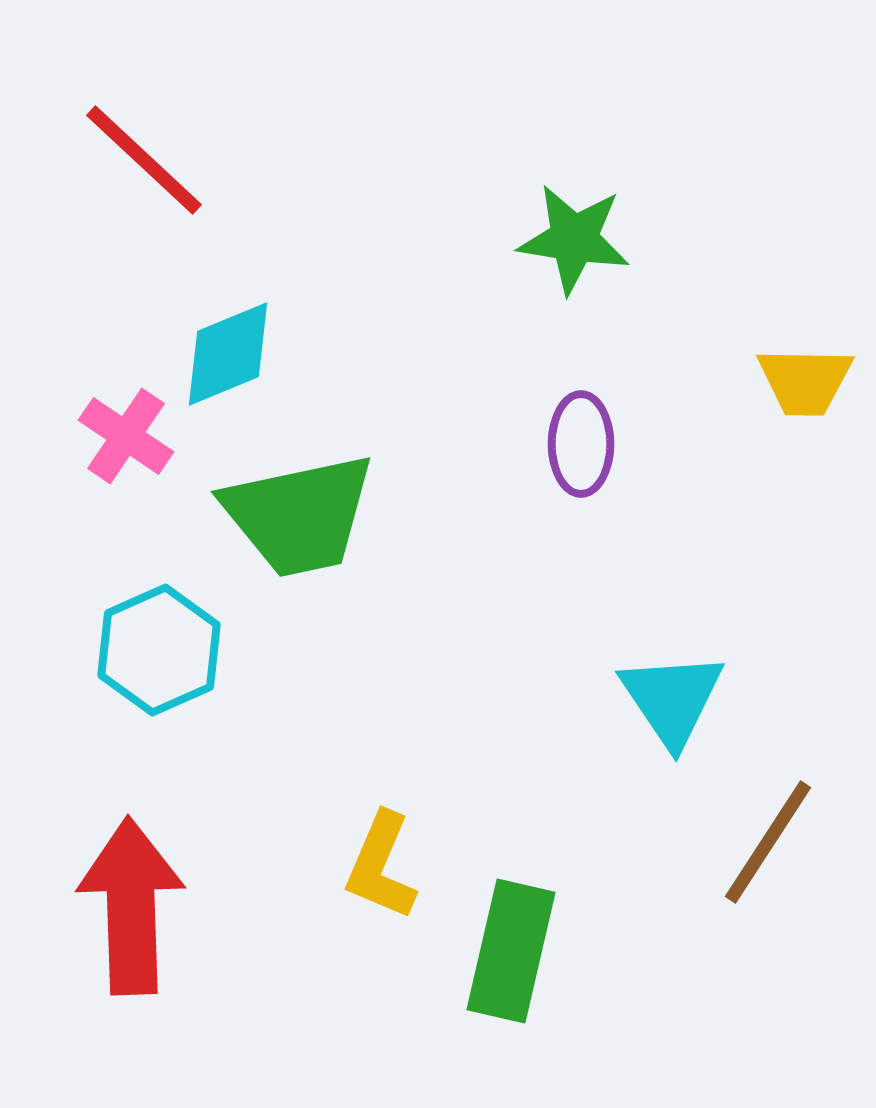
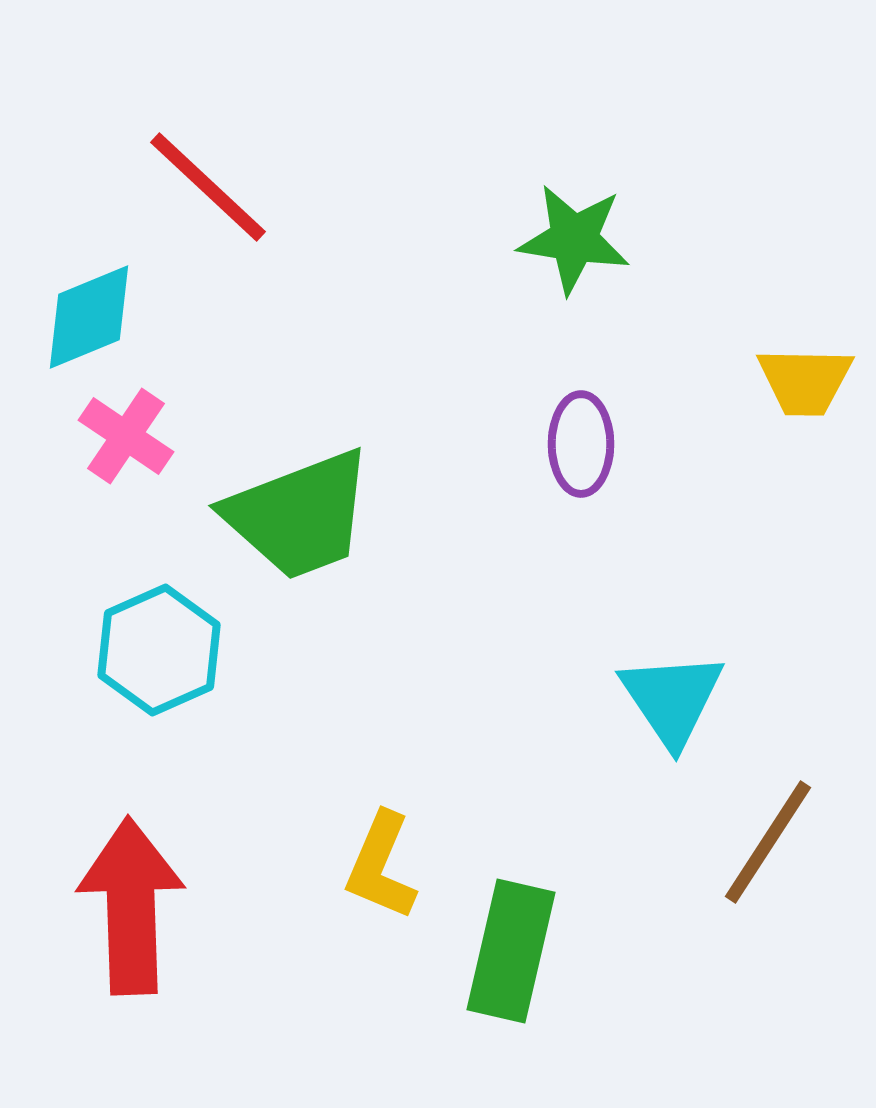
red line: moved 64 px right, 27 px down
cyan diamond: moved 139 px left, 37 px up
green trapezoid: rotated 9 degrees counterclockwise
